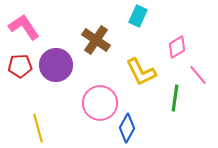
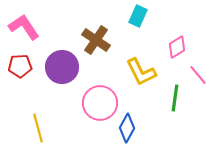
purple circle: moved 6 px right, 2 px down
